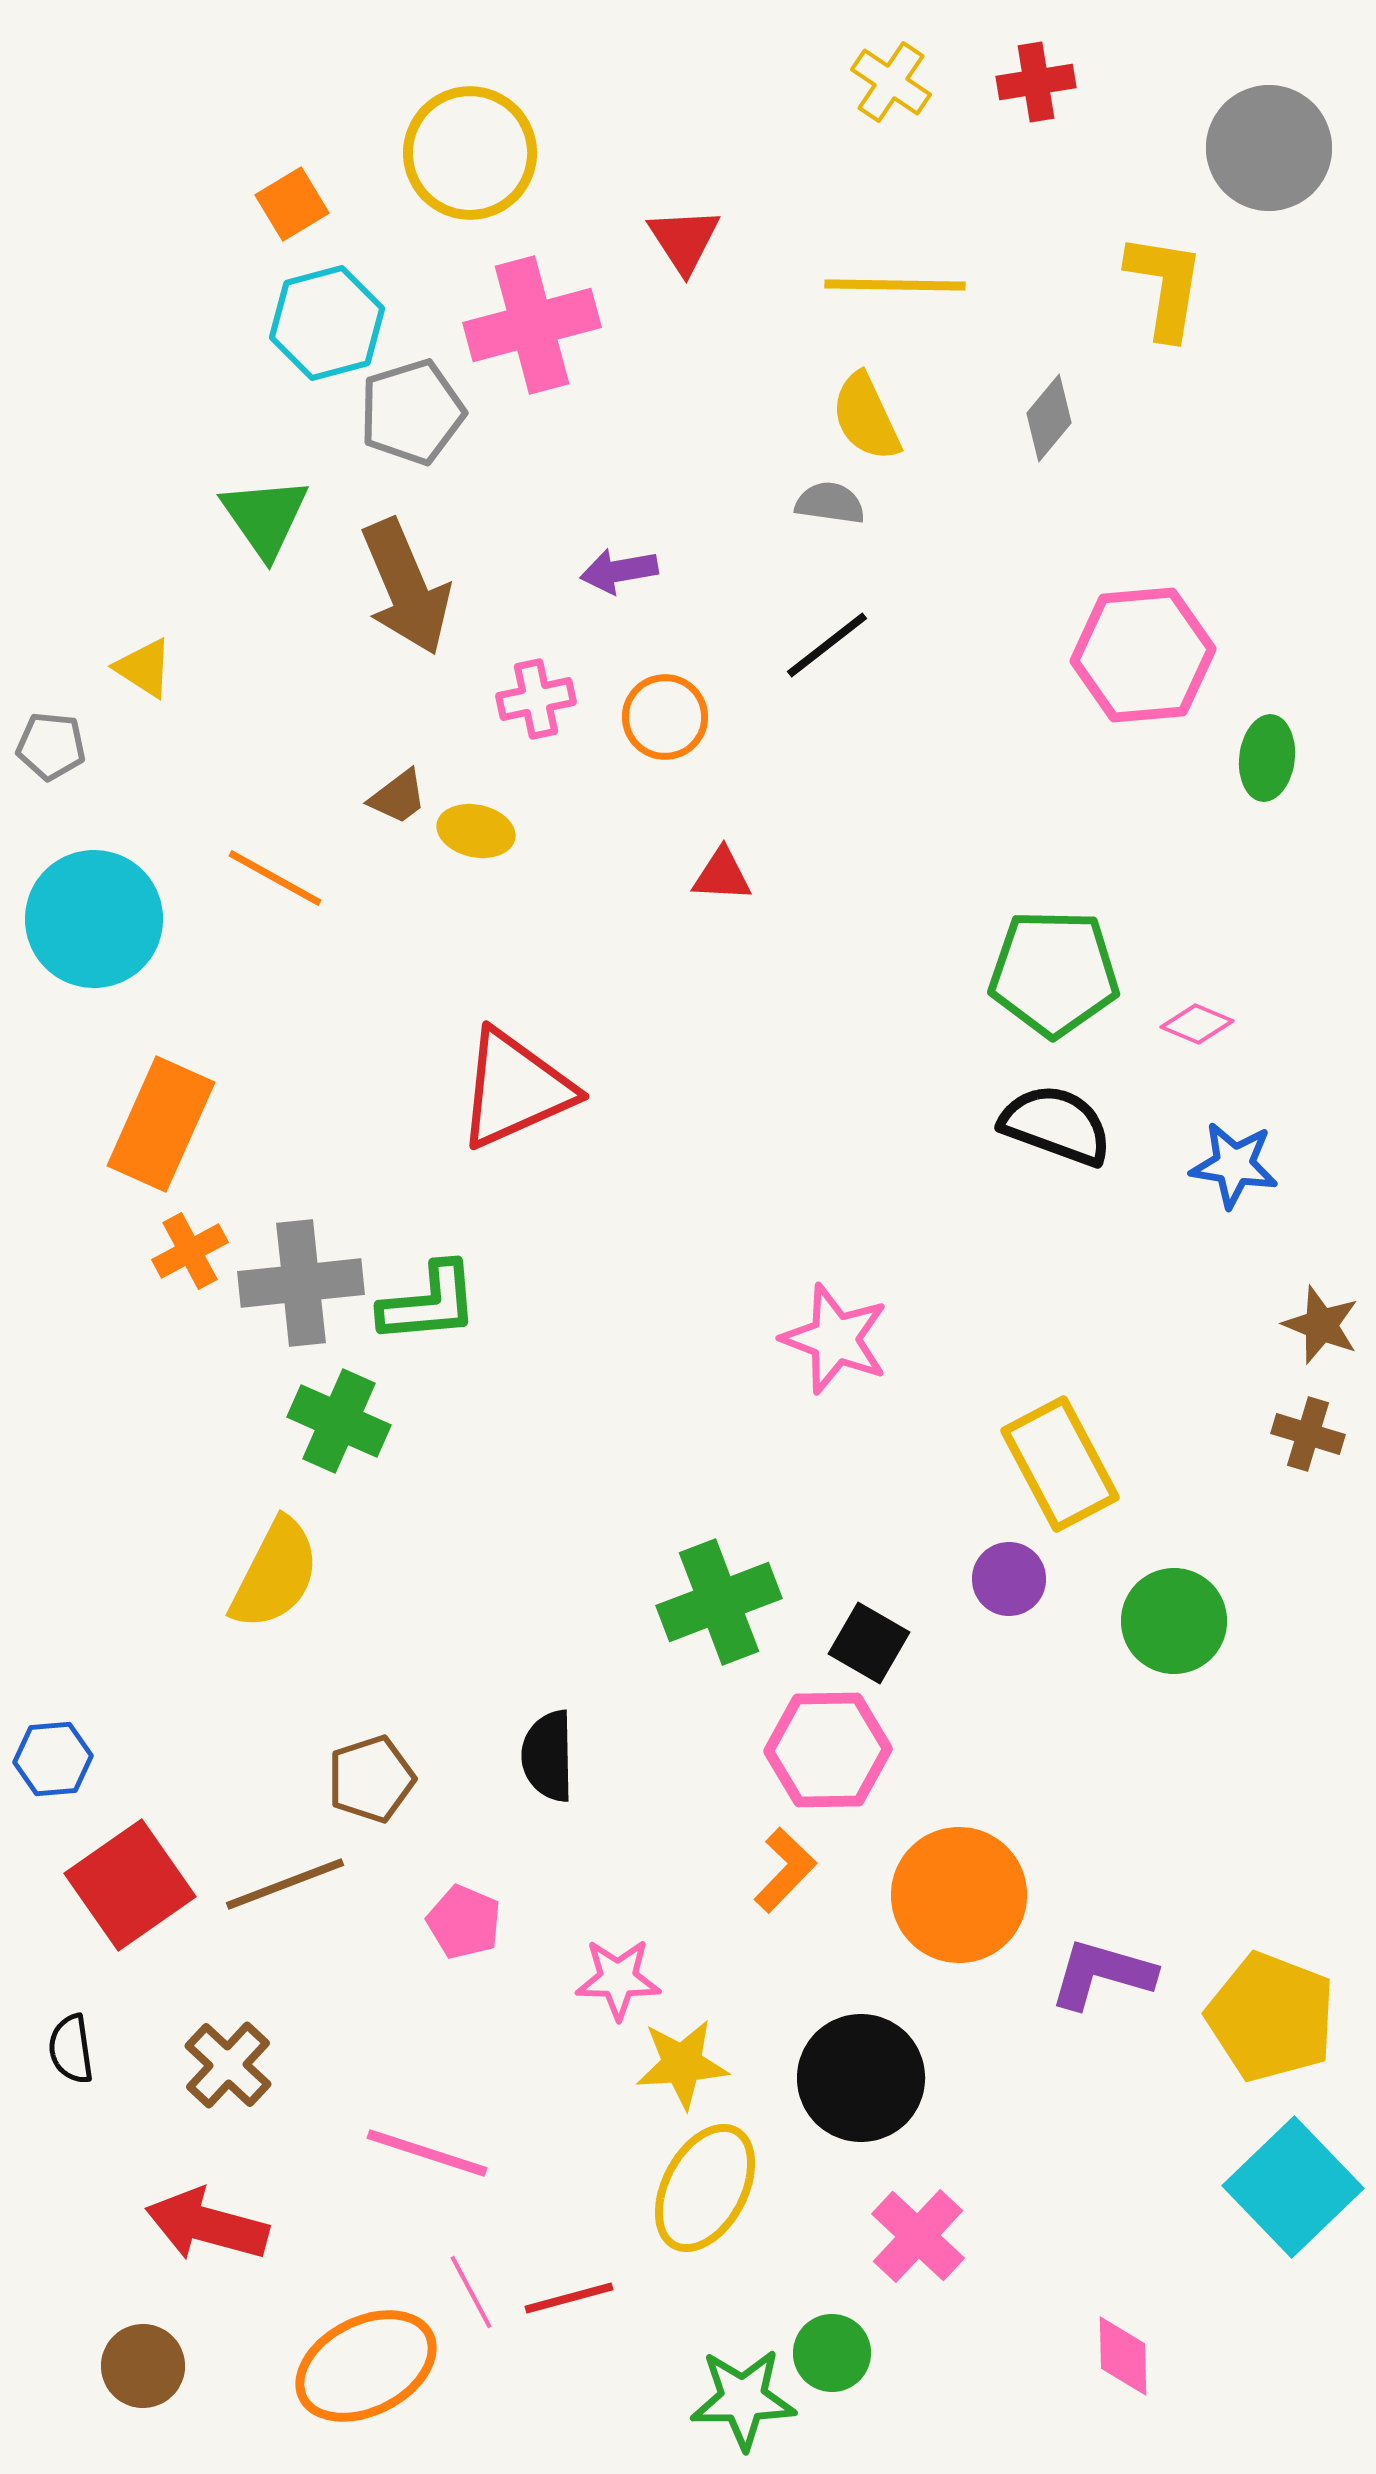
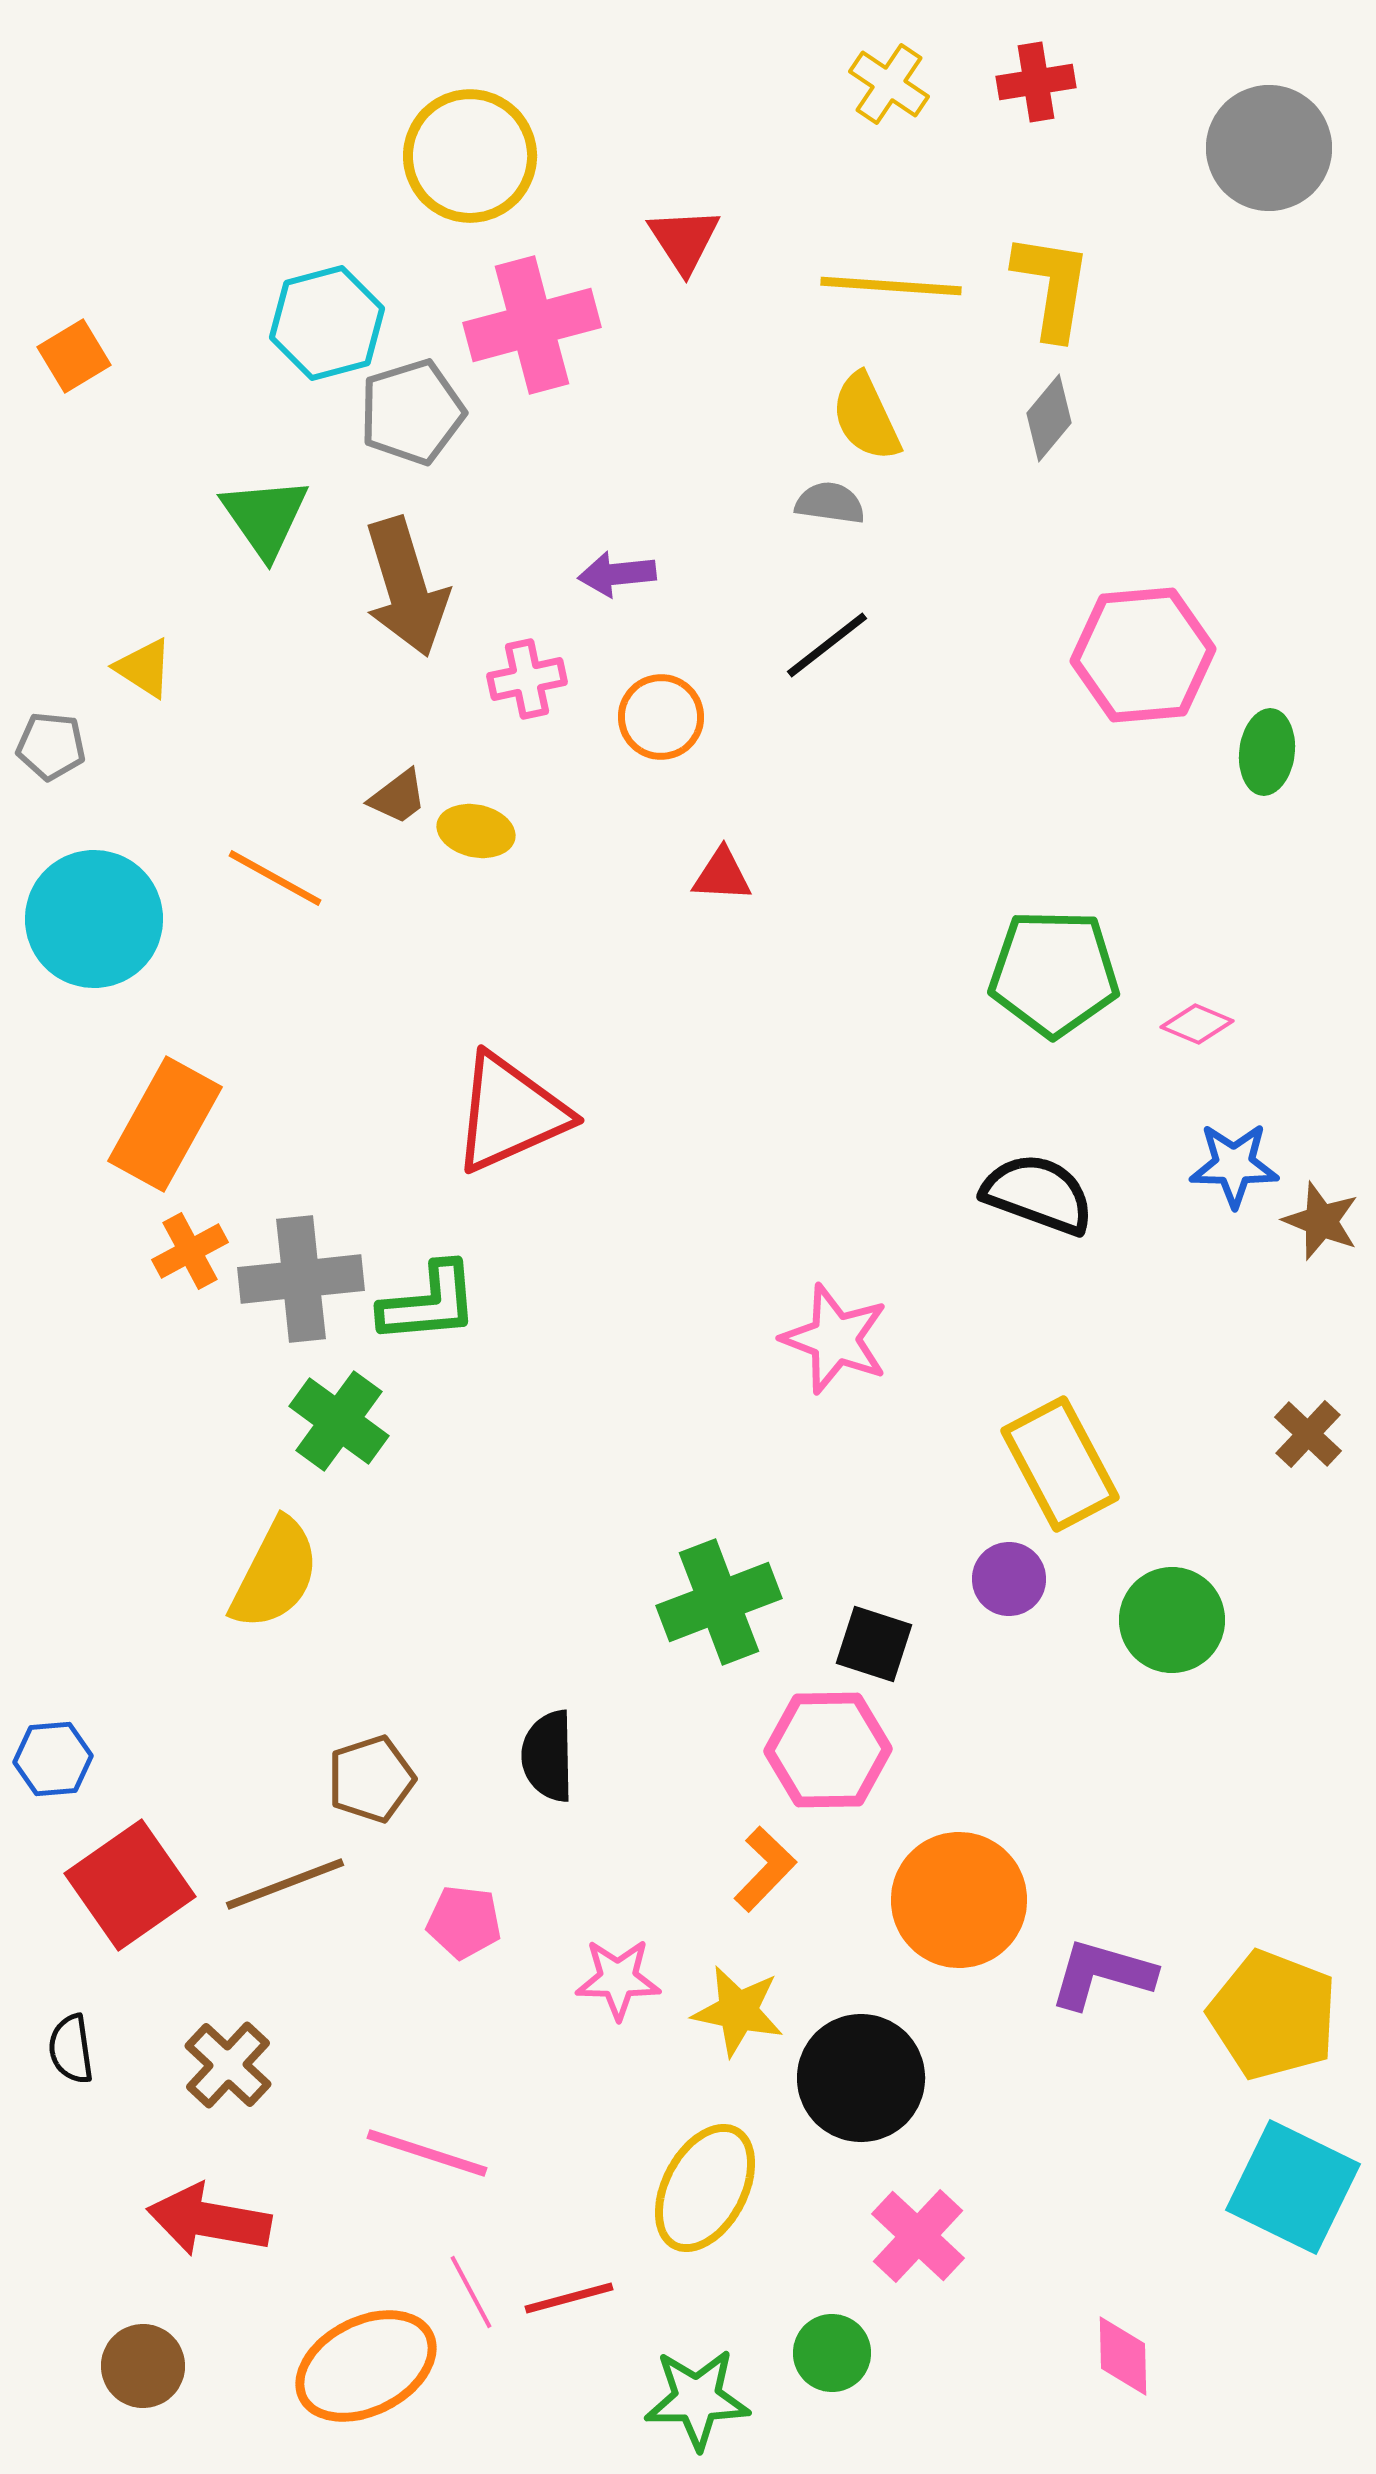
yellow cross at (891, 82): moved 2 px left, 2 px down
yellow circle at (470, 153): moved 3 px down
orange square at (292, 204): moved 218 px left, 152 px down
yellow line at (895, 285): moved 4 px left, 1 px down; rotated 3 degrees clockwise
yellow L-shape at (1165, 286): moved 113 px left
purple arrow at (619, 571): moved 2 px left, 3 px down; rotated 4 degrees clockwise
brown arrow at (406, 587): rotated 6 degrees clockwise
pink cross at (536, 699): moved 9 px left, 20 px up
orange circle at (665, 717): moved 4 px left
green ellipse at (1267, 758): moved 6 px up
red triangle at (515, 1089): moved 5 px left, 24 px down
orange rectangle at (161, 1124): moved 4 px right; rotated 5 degrees clockwise
black semicircle at (1056, 1125): moved 18 px left, 69 px down
blue star at (1234, 1165): rotated 8 degrees counterclockwise
gray cross at (301, 1283): moved 4 px up
brown star at (1321, 1325): moved 104 px up
green cross at (339, 1421): rotated 12 degrees clockwise
brown cross at (1308, 1434): rotated 26 degrees clockwise
green circle at (1174, 1621): moved 2 px left, 1 px up
black square at (869, 1643): moved 5 px right, 1 px down; rotated 12 degrees counterclockwise
orange L-shape at (785, 1870): moved 20 px left, 1 px up
orange circle at (959, 1895): moved 5 px down
pink pentagon at (464, 1922): rotated 16 degrees counterclockwise
yellow pentagon at (1271, 2017): moved 2 px right, 2 px up
yellow star at (682, 2064): moved 56 px right, 53 px up; rotated 16 degrees clockwise
cyan square at (1293, 2187): rotated 20 degrees counterclockwise
red arrow at (207, 2225): moved 2 px right, 5 px up; rotated 5 degrees counterclockwise
green star at (743, 2399): moved 46 px left
